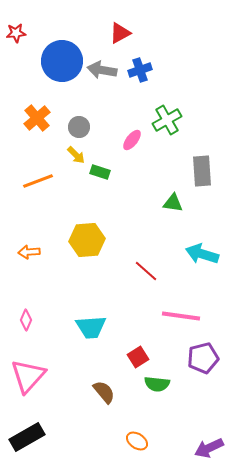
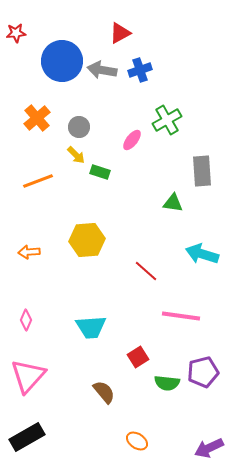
purple pentagon: moved 14 px down
green semicircle: moved 10 px right, 1 px up
